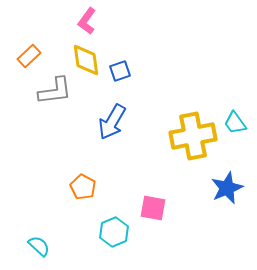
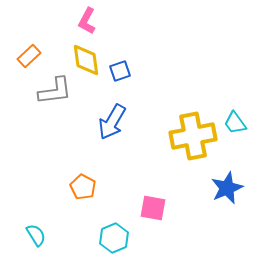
pink L-shape: rotated 8 degrees counterclockwise
cyan hexagon: moved 6 px down
cyan semicircle: moved 3 px left, 11 px up; rotated 15 degrees clockwise
